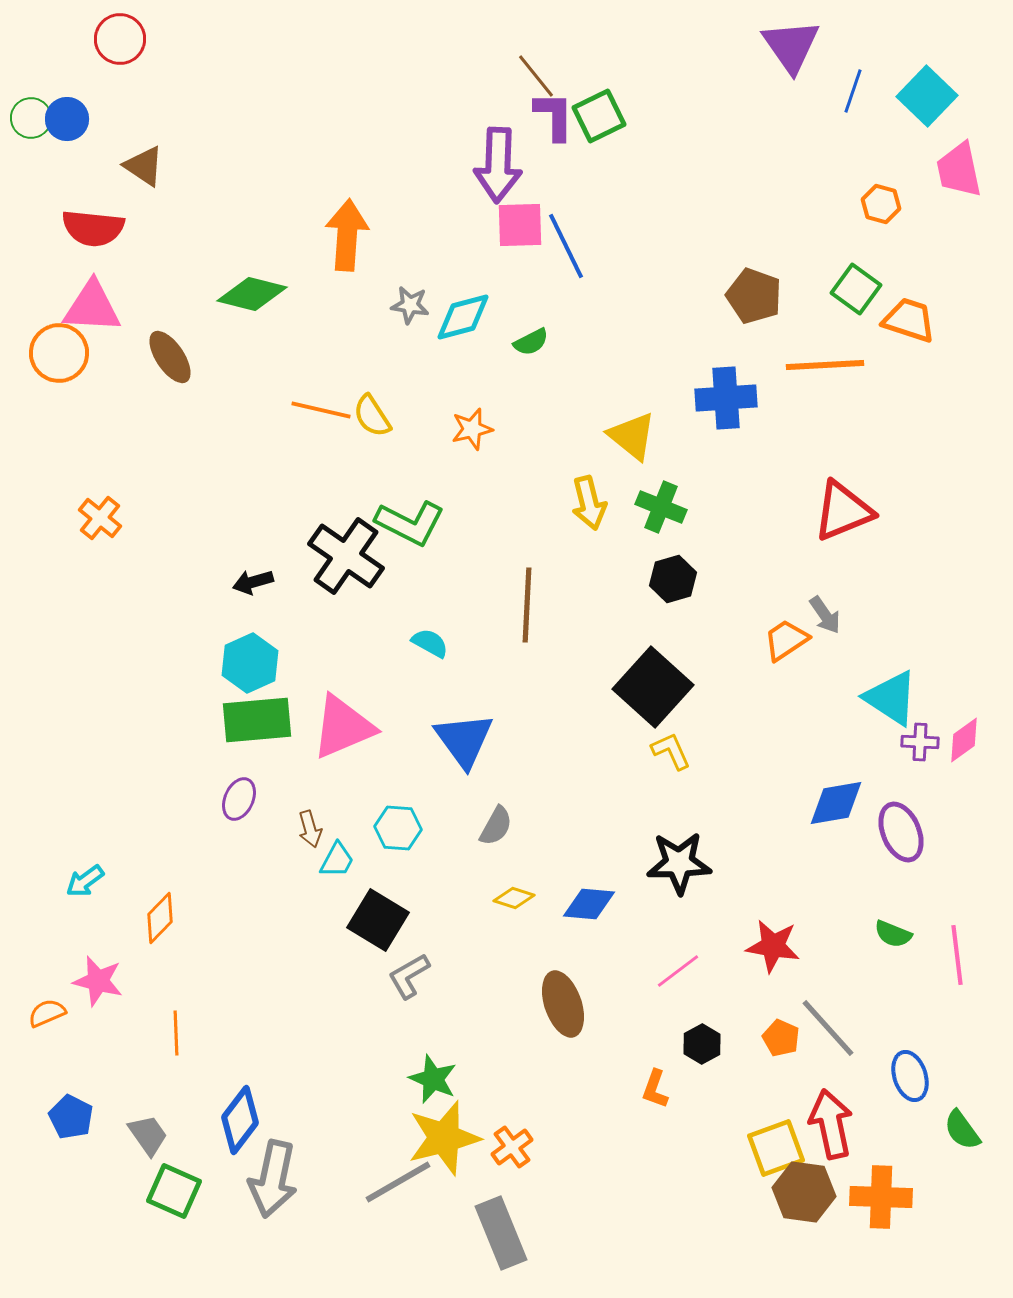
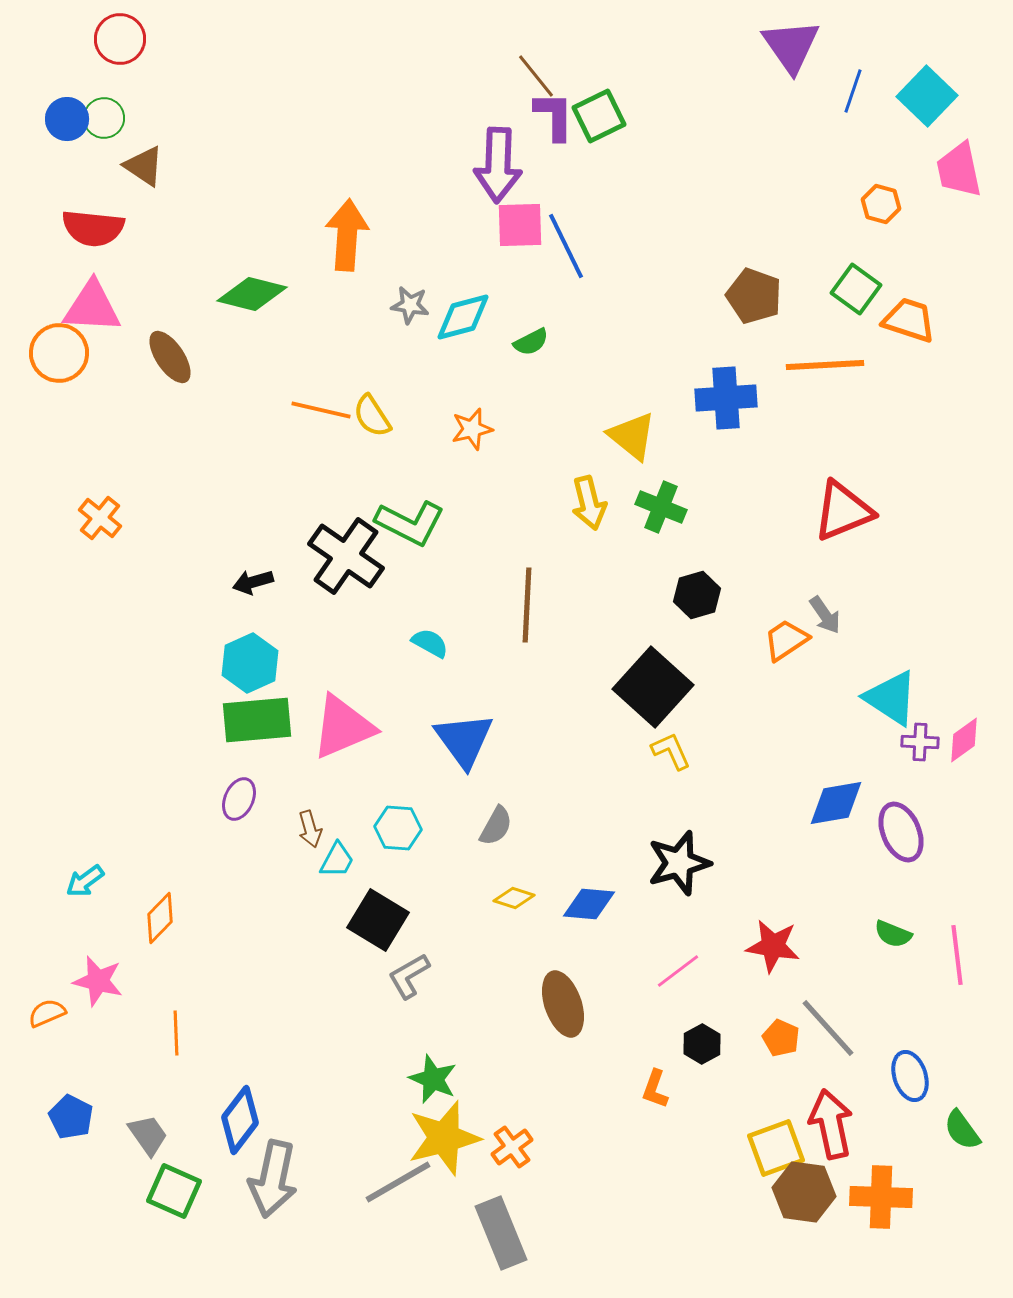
green circle at (31, 118): moved 73 px right
black hexagon at (673, 579): moved 24 px right, 16 px down
black star at (679, 863): rotated 14 degrees counterclockwise
